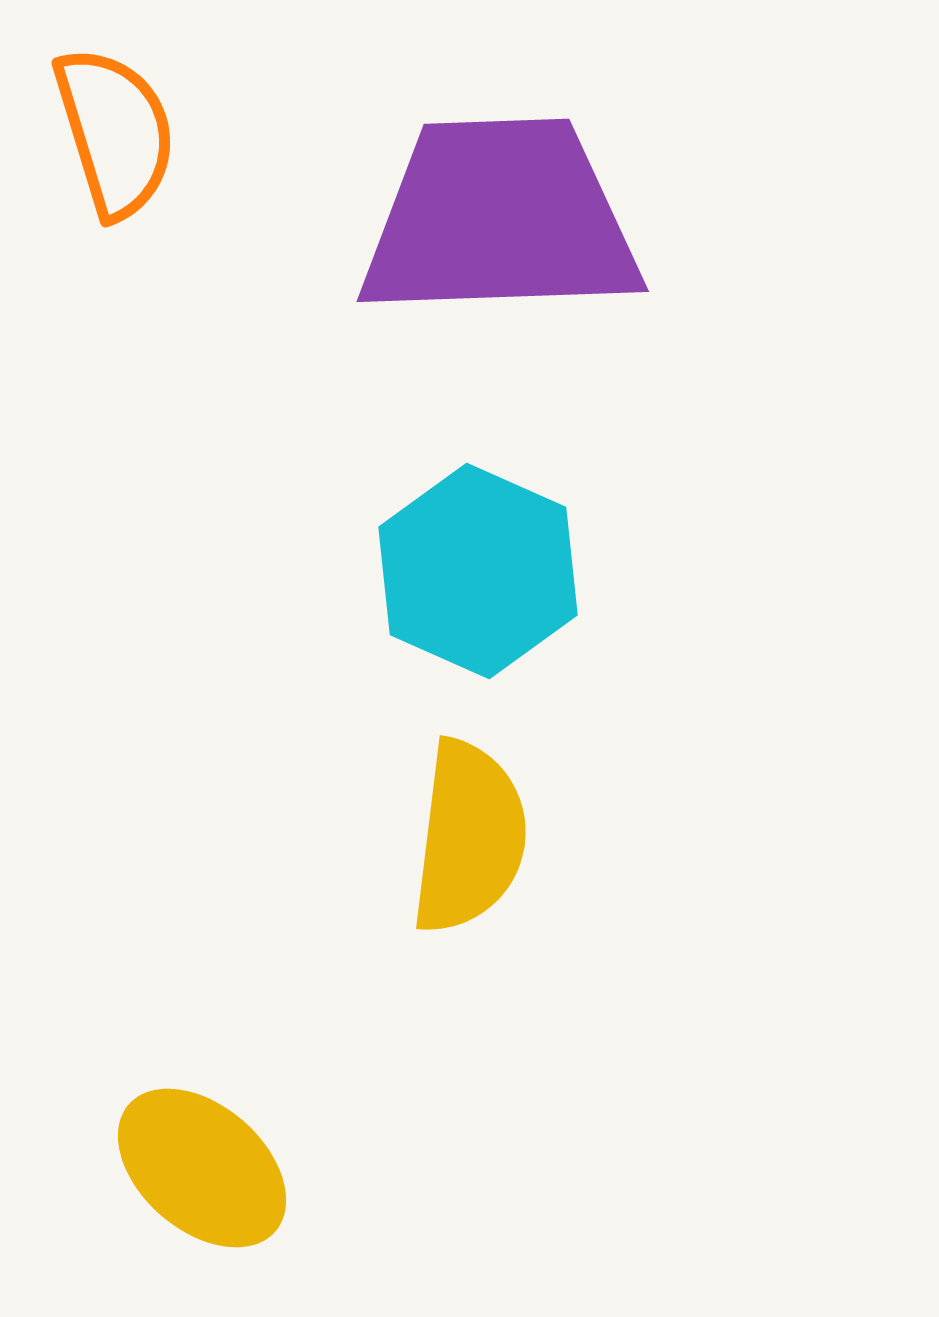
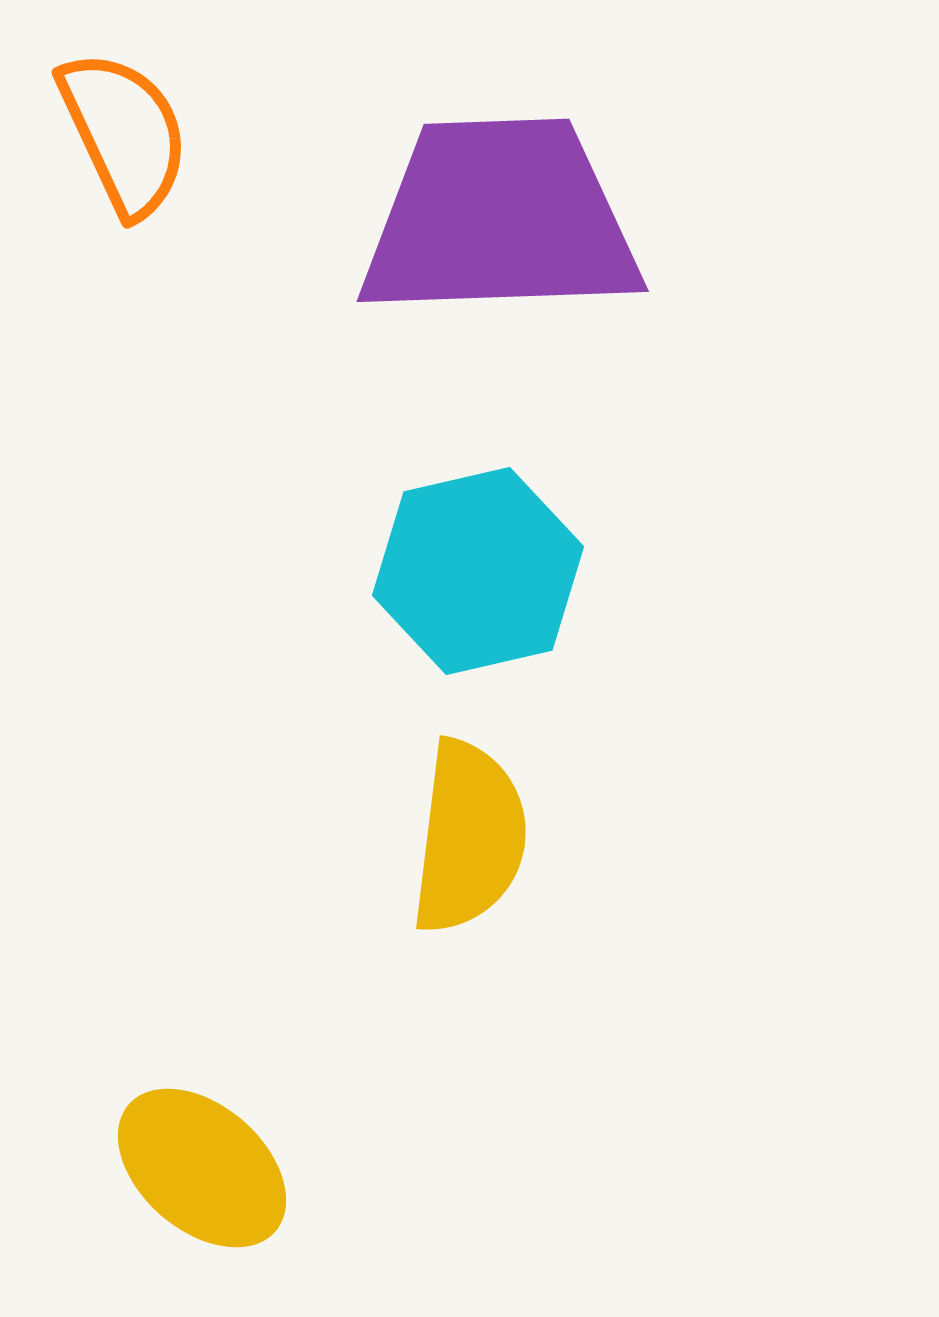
orange semicircle: moved 9 px right, 1 px down; rotated 8 degrees counterclockwise
cyan hexagon: rotated 23 degrees clockwise
